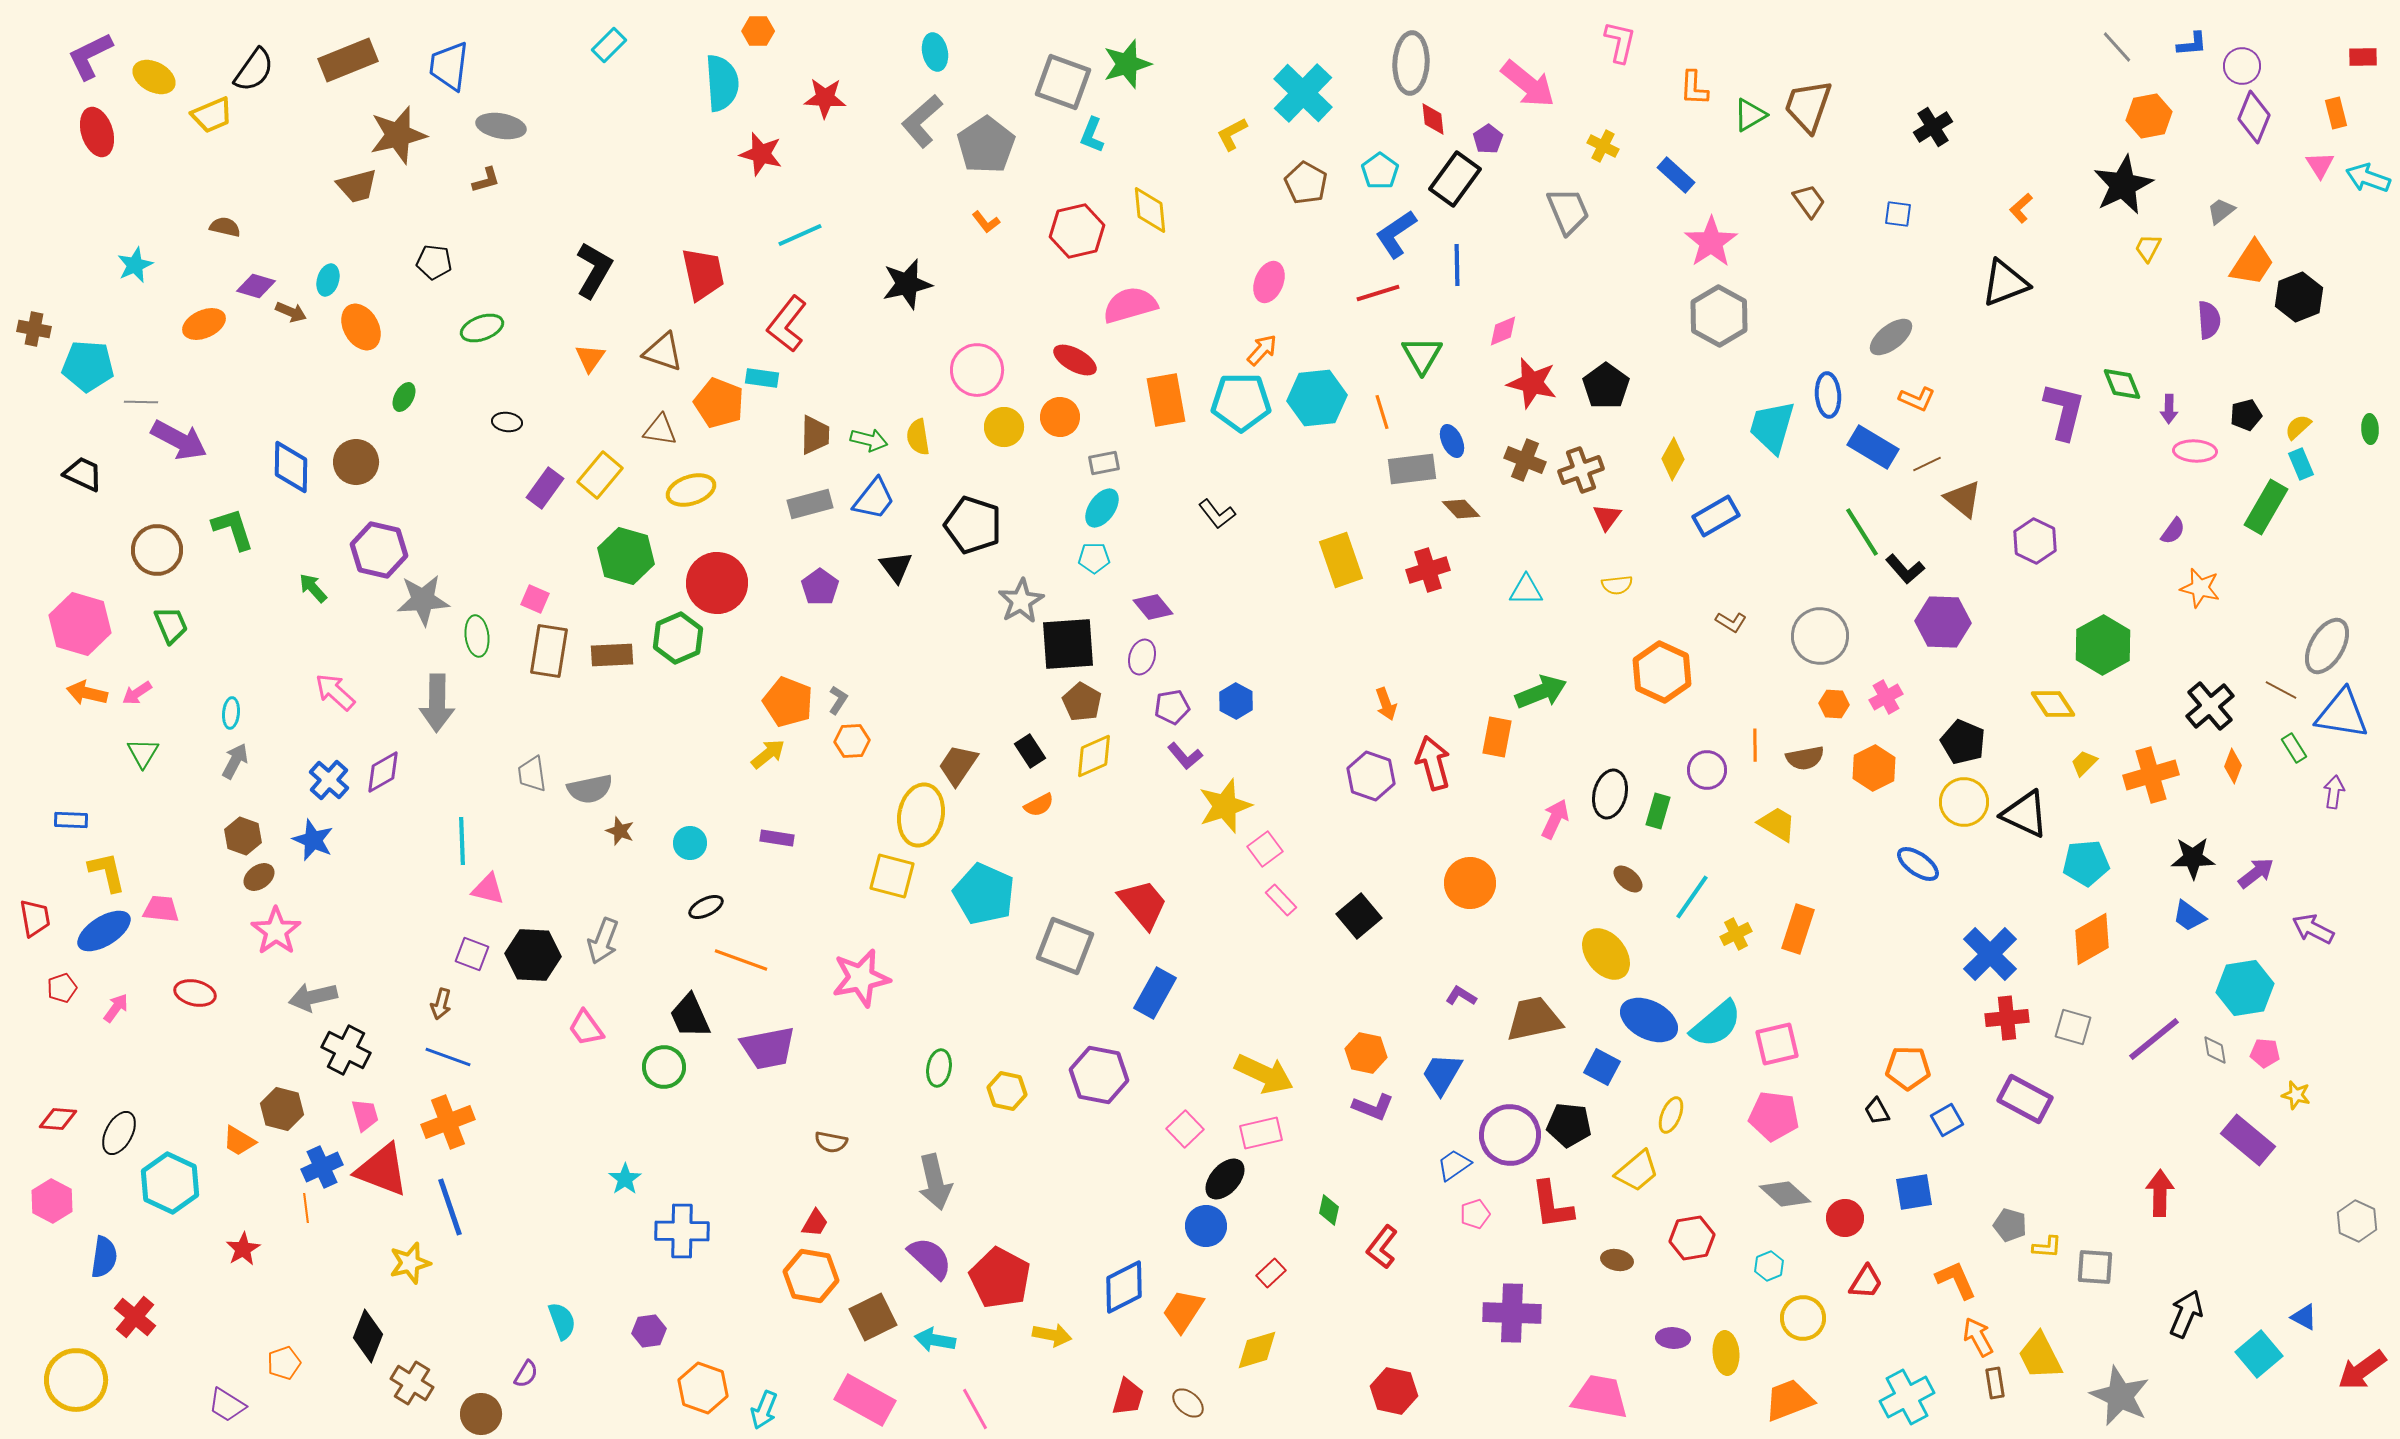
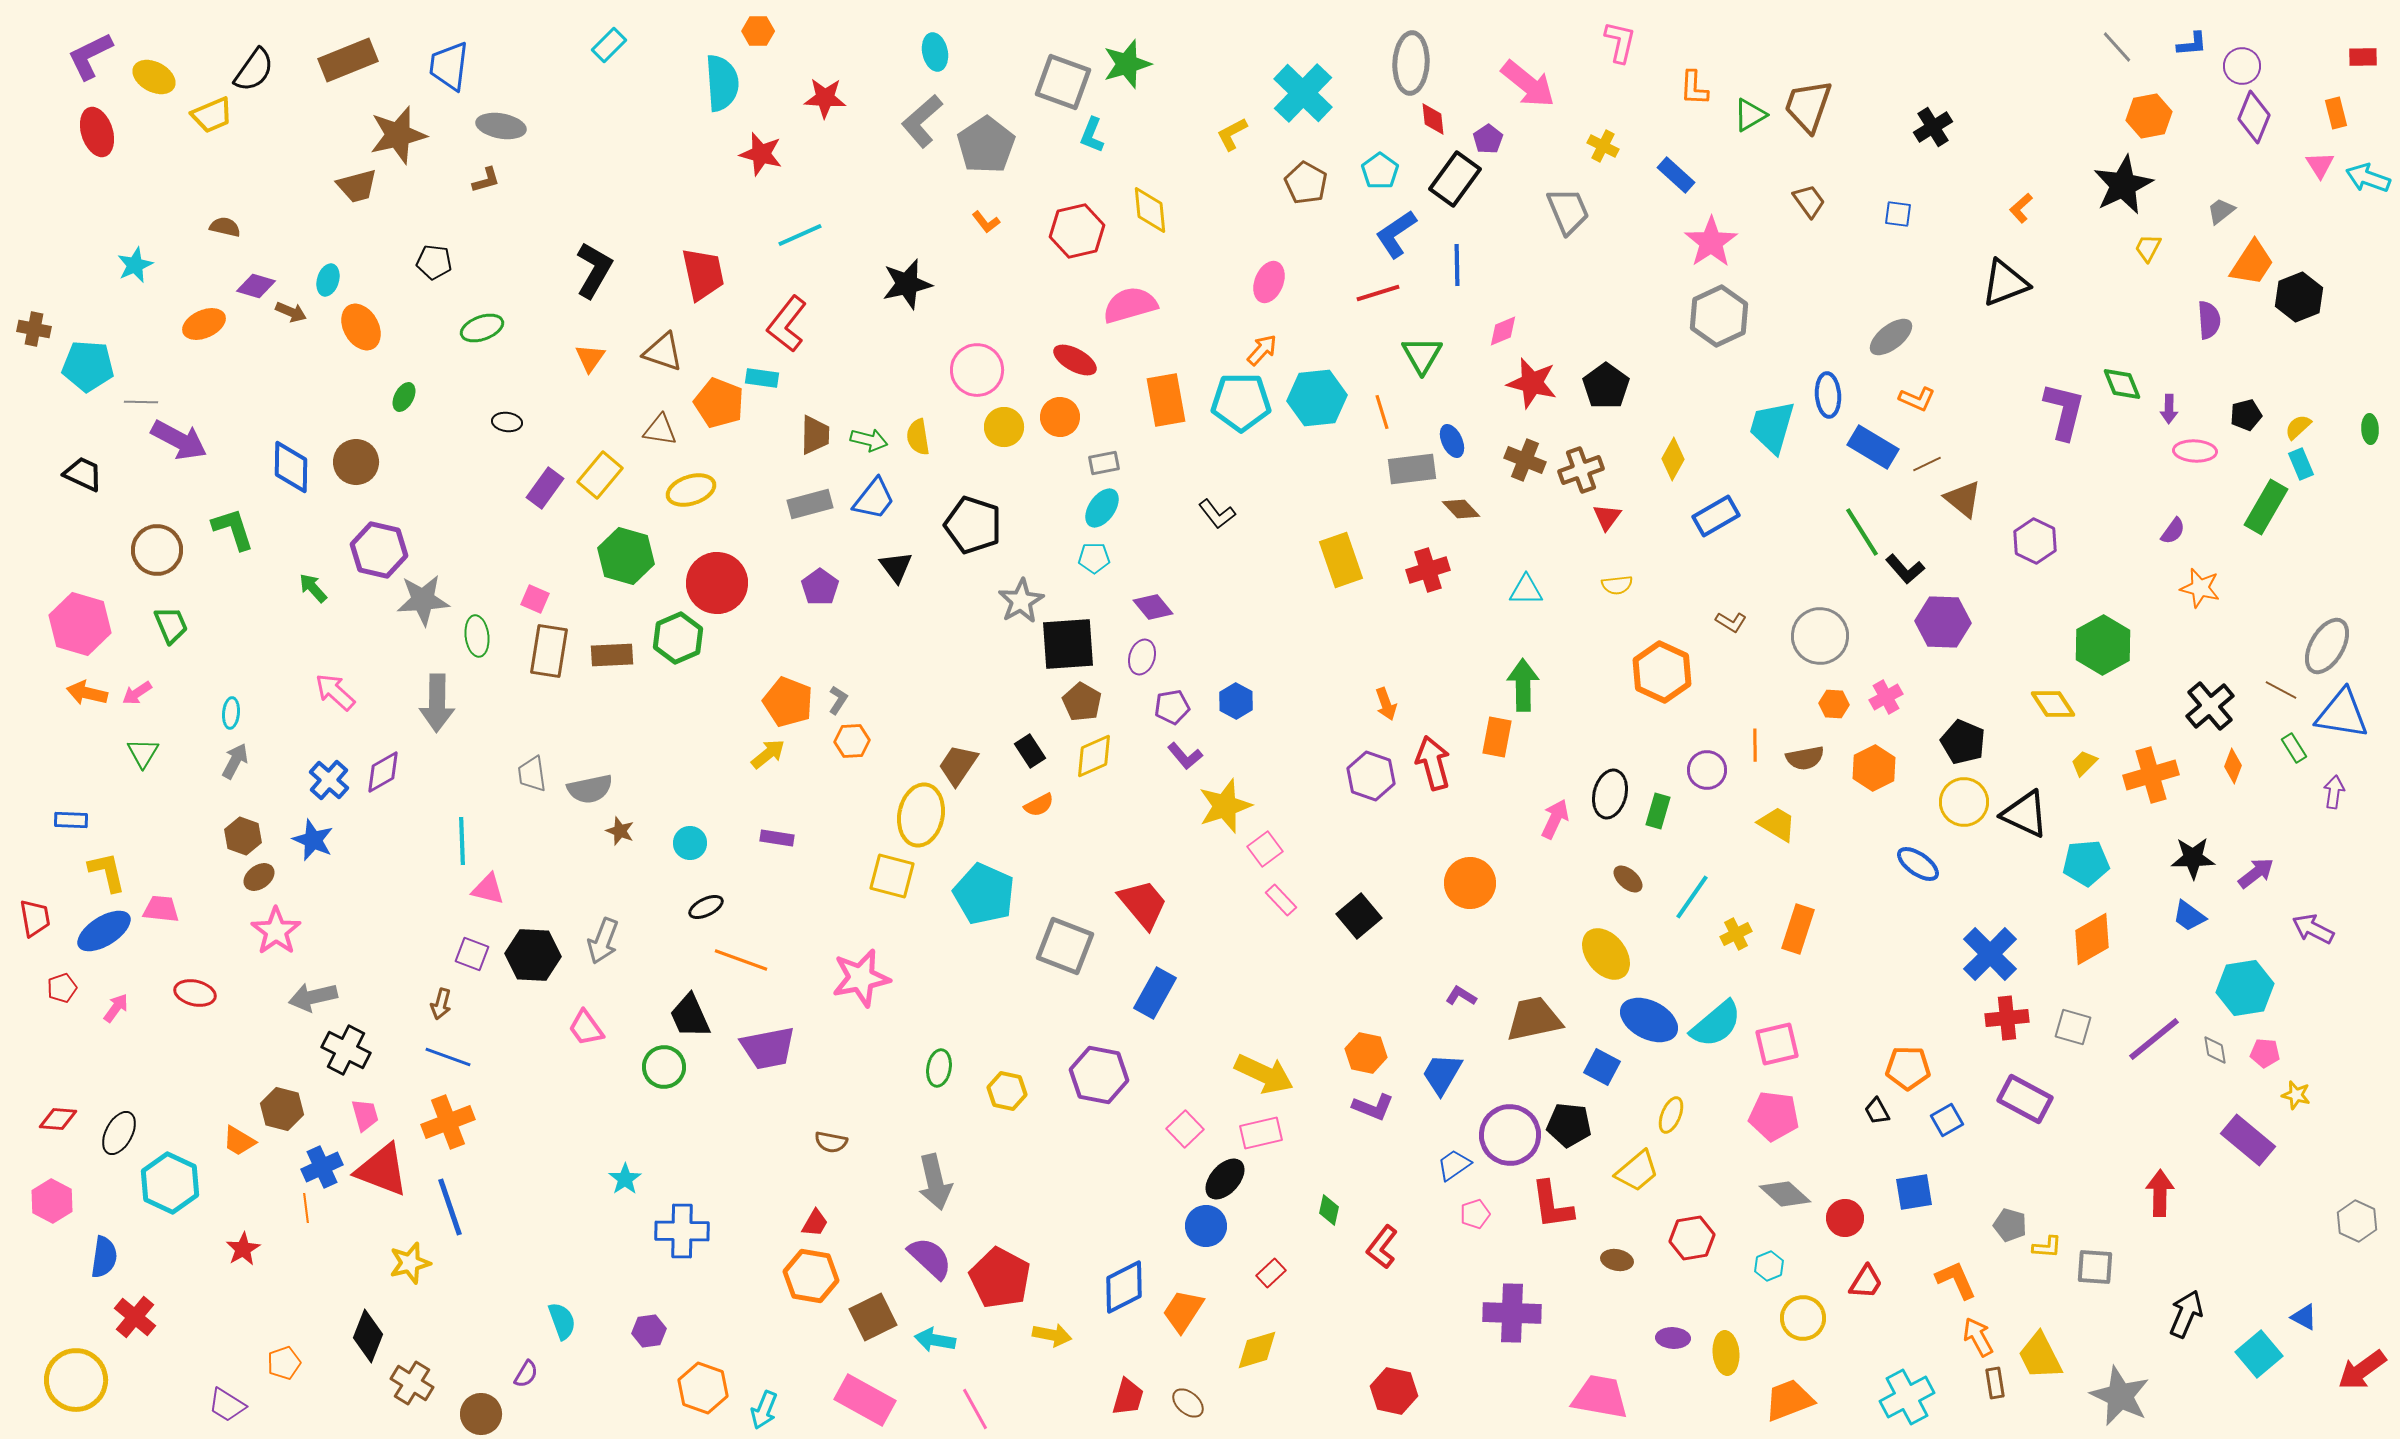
gray hexagon at (1719, 316): rotated 6 degrees clockwise
green arrow at (1541, 692): moved 18 px left, 7 px up; rotated 69 degrees counterclockwise
